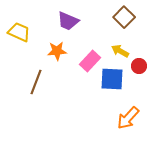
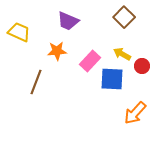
yellow arrow: moved 2 px right, 3 px down
red circle: moved 3 px right
orange arrow: moved 7 px right, 5 px up
